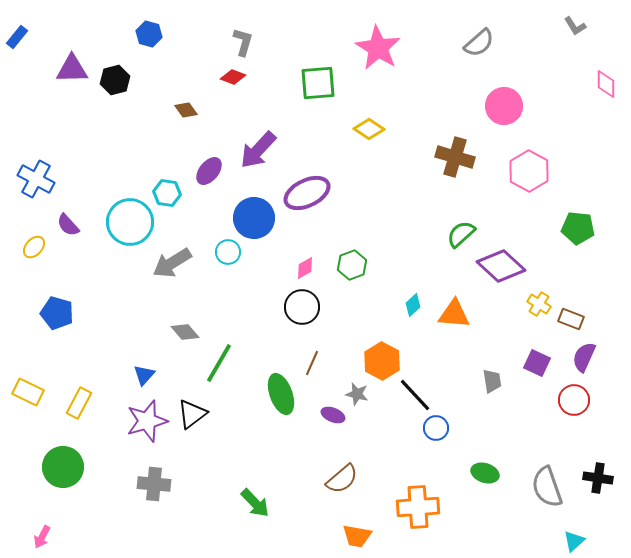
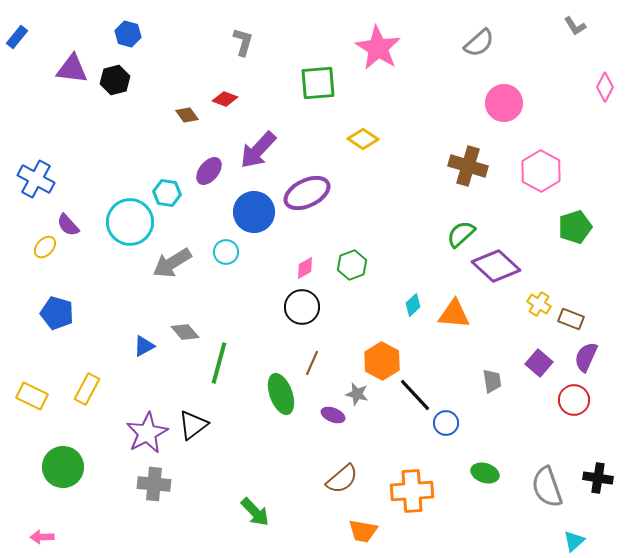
blue hexagon at (149, 34): moved 21 px left
purple triangle at (72, 69): rotated 8 degrees clockwise
red diamond at (233, 77): moved 8 px left, 22 px down
pink diamond at (606, 84): moved 1 px left, 3 px down; rotated 28 degrees clockwise
pink circle at (504, 106): moved 3 px up
brown diamond at (186, 110): moved 1 px right, 5 px down
yellow diamond at (369, 129): moved 6 px left, 10 px down
brown cross at (455, 157): moved 13 px right, 9 px down
pink hexagon at (529, 171): moved 12 px right
blue circle at (254, 218): moved 6 px up
green pentagon at (578, 228): moved 3 px left, 1 px up; rotated 24 degrees counterclockwise
yellow ellipse at (34, 247): moved 11 px right
cyan circle at (228, 252): moved 2 px left
purple diamond at (501, 266): moved 5 px left
purple semicircle at (584, 357): moved 2 px right
green line at (219, 363): rotated 15 degrees counterclockwise
purple square at (537, 363): moved 2 px right; rotated 16 degrees clockwise
blue triangle at (144, 375): moved 29 px up; rotated 20 degrees clockwise
yellow rectangle at (28, 392): moved 4 px right, 4 px down
yellow rectangle at (79, 403): moved 8 px right, 14 px up
black triangle at (192, 414): moved 1 px right, 11 px down
purple star at (147, 421): moved 12 px down; rotated 12 degrees counterclockwise
blue circle at (436, 428): moved 10 px right, 5 px up
green arrow at (255, 503): moved 9 px down
orange cross at (418, 507): moved 6 px left, 16 px up
orange trapezoid at (357, 536): moved 6 px right, 5 px up
pink arrow at (42, 537): rotated 60 degrees clockwise
